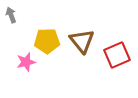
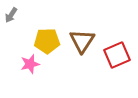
gray arrow: rotated 126 degrees counterclockwise
brown triangle: rotated 12 degrees clockwise
pink star: moved 4 px right, 2 px down
